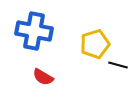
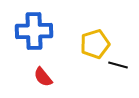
blue cross: rotated 12 degrees counterclockwise
red semicircle: rotated 20 degrees clockwise
